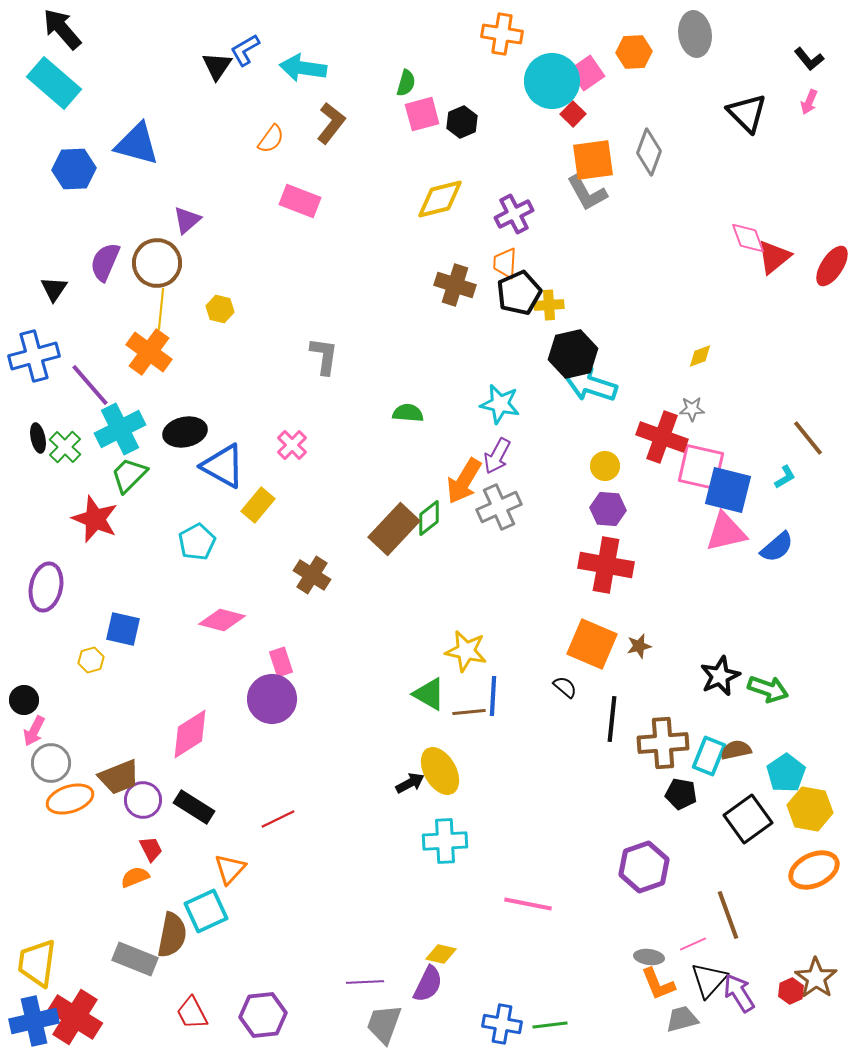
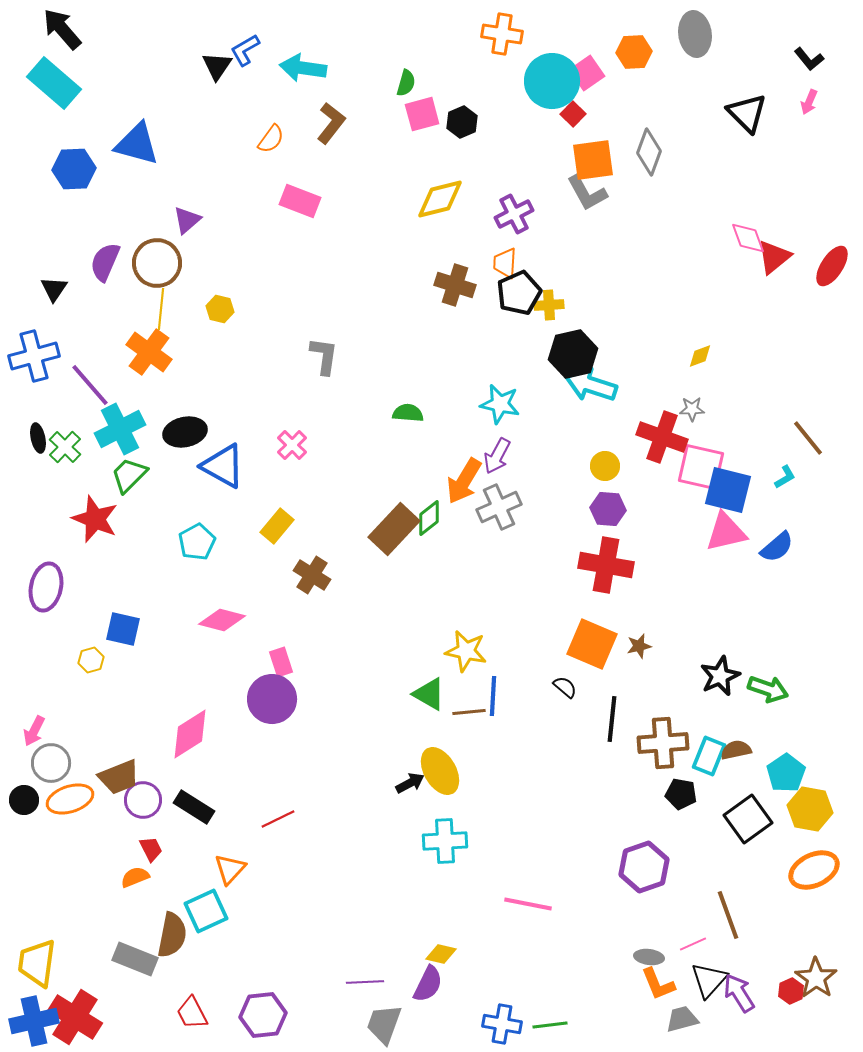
yellow rectangle at (258, 505): moved 19 px right, 21 px down
black circle at (24, 700): moved 100 px down
